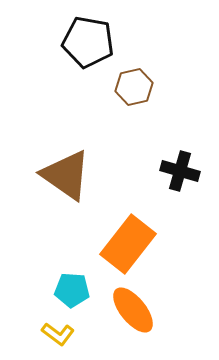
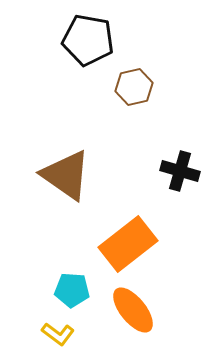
black pentagon: moved 2 px up
orange rectangle: rotated 14 degrees clockwise
